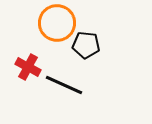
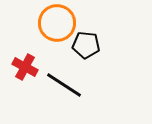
red cross: moved 3 px left
black line: rotated 9 degrees clockwise
